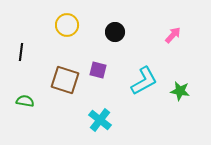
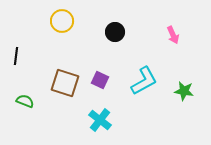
yellow circle: moved 5 px left, 4 px up
pink arrow: rotated 114 degrees clockwise
black line: moved 5 px left, 4 px down
purple square: moved 2 px right, 10 px down; rotated 12 degrees clockwise
brown square: moved 3 px down
green star: moved 4 px right
green semicircle: rotated 12 degrees clockwise
